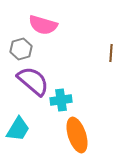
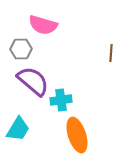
gray hexagon: rotated 15 degrees clockwise
